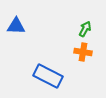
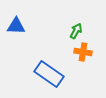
green arrow: moved 9 px left, 2 px down
blue rectangle: moved 1 px right, 2 px up; rotated 8 degrees clockwise
